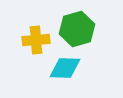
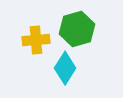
cyan diamond: rotated 60 degrees counterclockwise
